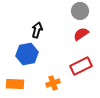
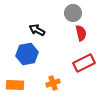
gray circle: moved 7 px left, 2 px down
black arrow: rotated 77 degrees counterclockwise
red semicircle: moved 1 px up; rotated 112 degrees clockwise
red rectangle: moved 3 px right, 3 px up
orange rectangle: moved 1 px down
